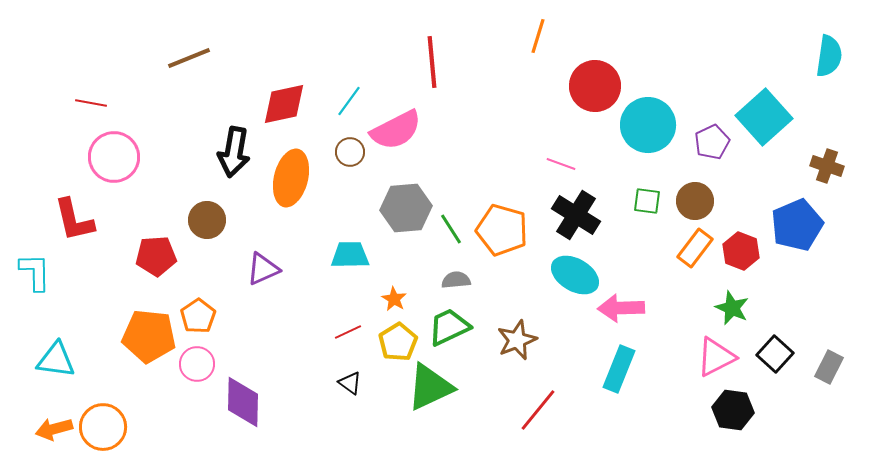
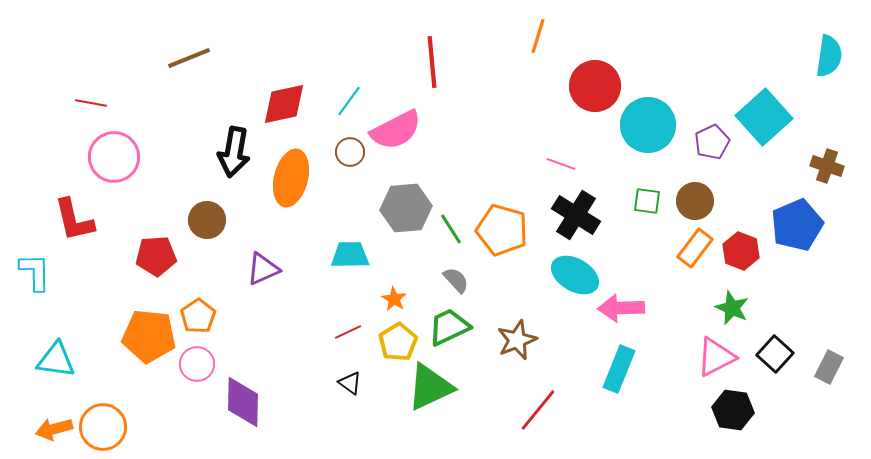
gray semicircle at (456, 280): rotated 52 degrees clockwise
